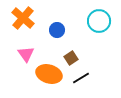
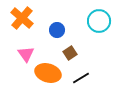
orange cross: moved 1 px left
brown square: moved 1 px left, 5 px up
orange ellipse: moved 1 px left, 1 px up
